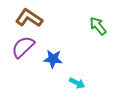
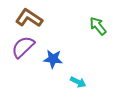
cyan arrow: moved 1 px right, 1 px up
